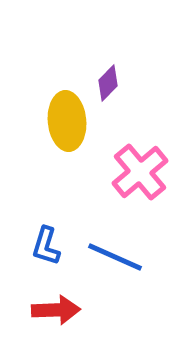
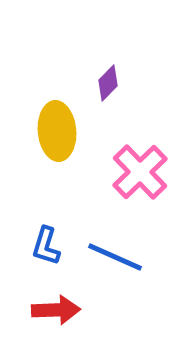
yellow ellipse: moved 10 px left, 10 px down
pink cross: rotated 4 degrees counterclockwise
